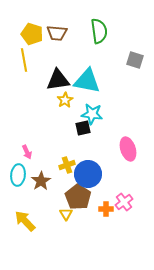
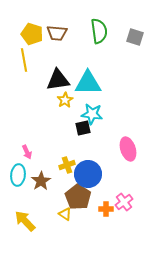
gray square: moved 23 px up
cyan triangle: moved 1 px right, 2 px down; rotated 12 degrees counterclockwise
yellow triangle: moved 1 px left; rotated 24 degrees counterclockwise
